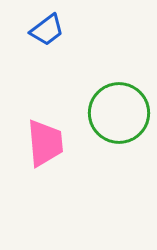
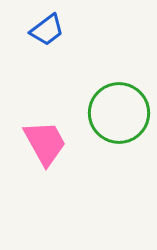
pink trapezoid: rotated 24 degrees counterclockwise
